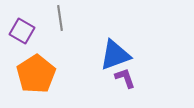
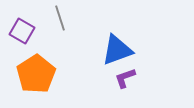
gray line: rotated 10 degrees counterclockwise
blue triangle: moved 2 px right, 5 px up
purple L-shape: rotated 90 degrees counterclockwise
